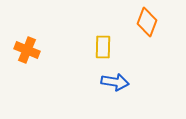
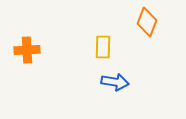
orange cross: rotated 25 degrees counterclockwise
